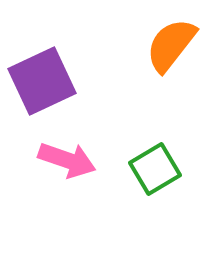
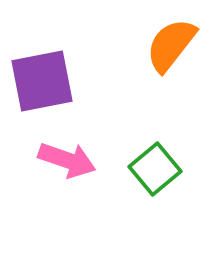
purple square: rotated 14 degrees clockwise
green square: rotated 9 degrees counterclockwise
